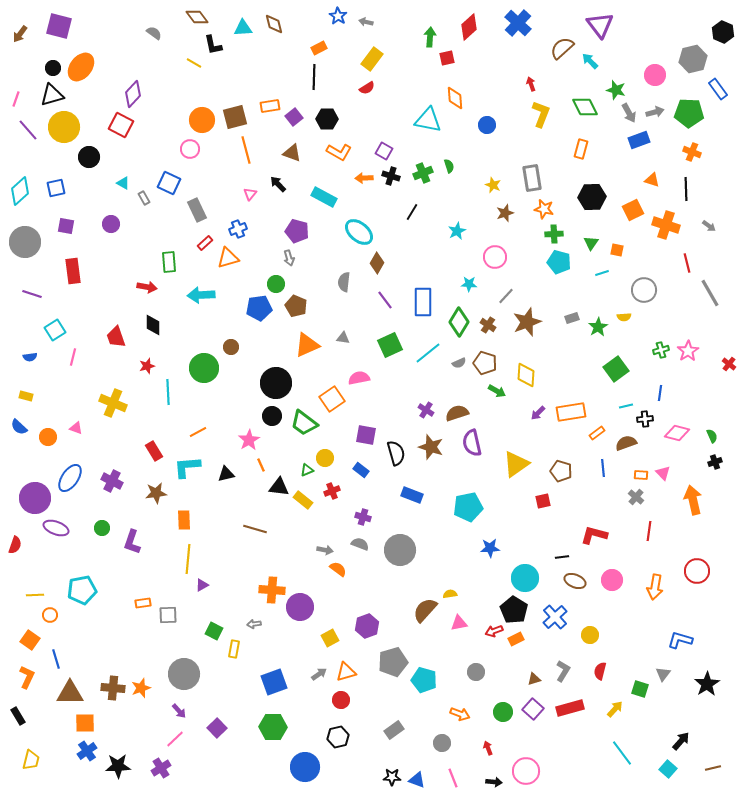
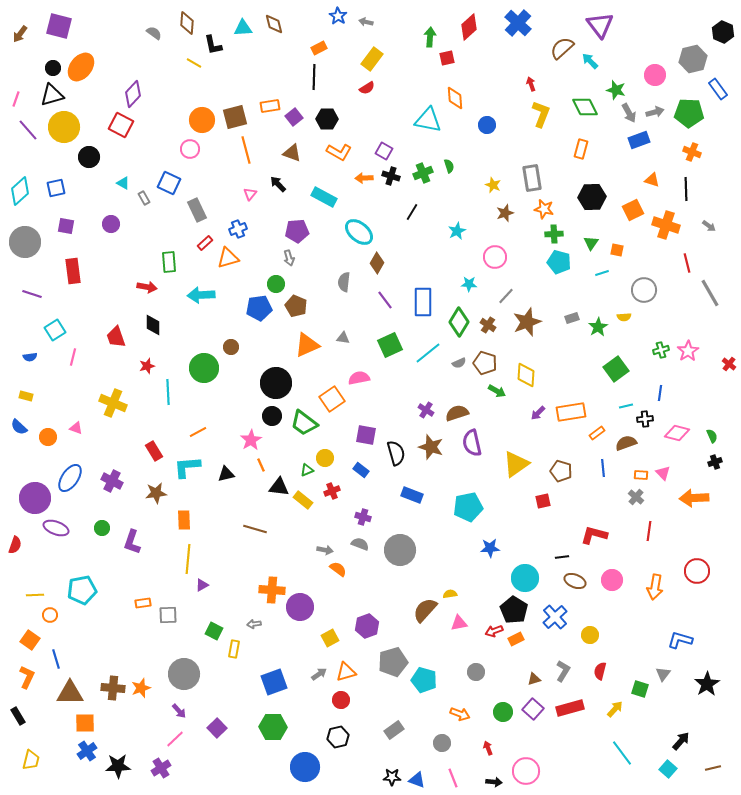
brown diamond at (197, 17): moved 10 px left, 6 px down; rotated 40 degrees clockwise
purple pentagon at (297, 231): rotated 20 degrees counterclockwise
pink star at (249, 440): moved 2 px right
orange arrow at (693, 500): moved 1 px right, 2 px up; rotated 80 degrees counterclockwise
